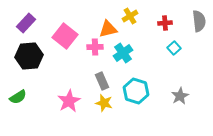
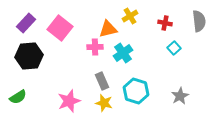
red cross: rotated 16 degrees clockwise
pink square: moved 5 px left, 8 px up
pink star: rotated 10 degrees clockwise
